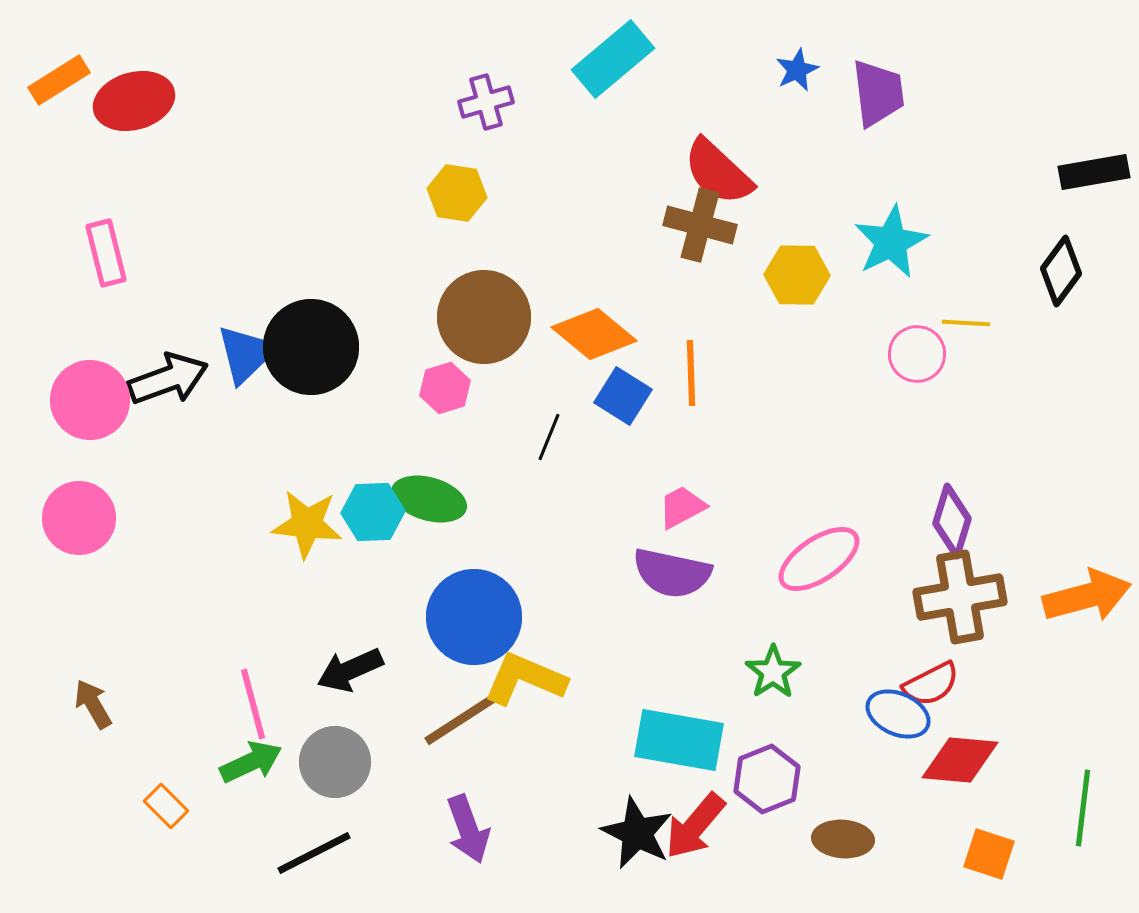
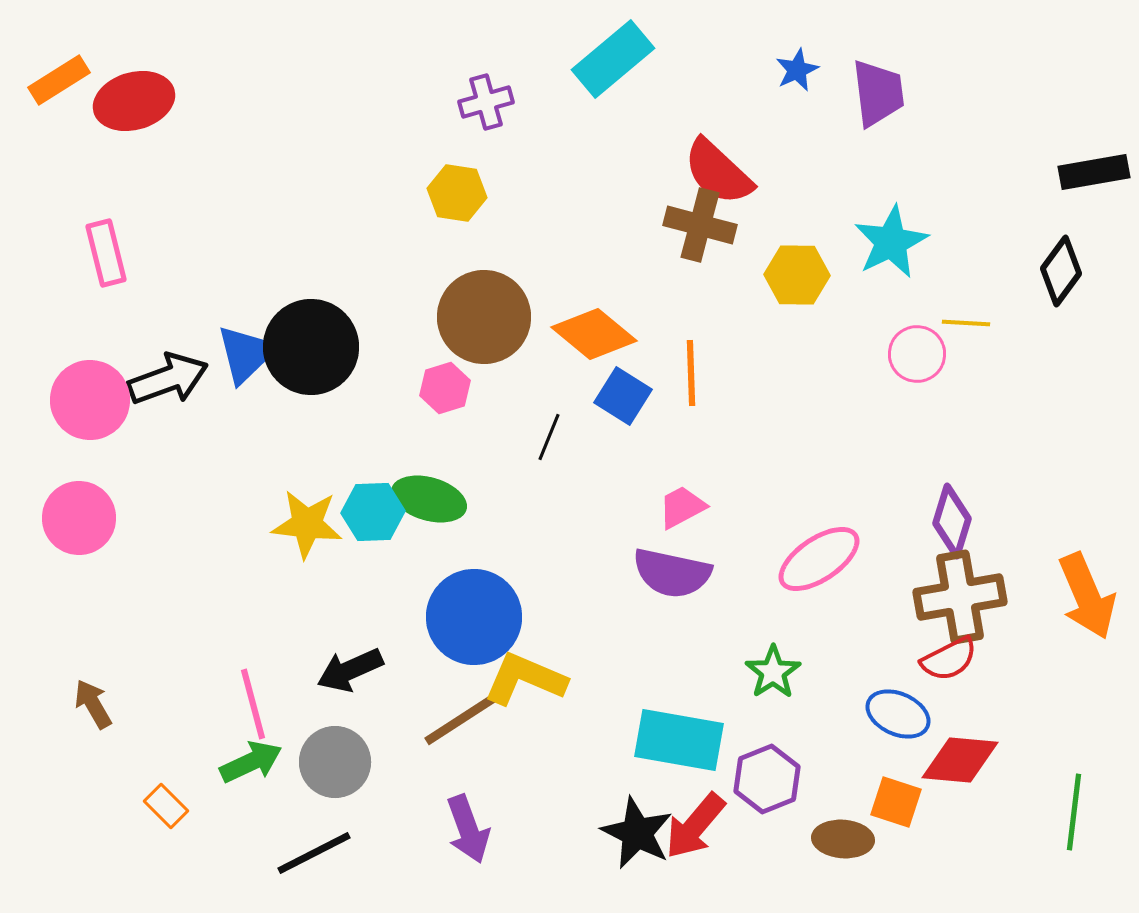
orange arrow at (1087, 596): rotated 82 degrees clockwise
red semicircle at (931, 684): moved 18 px right, 25 px up
green line at (1083, 808): moved 9 px left, 4 px down
orange square at (989, 854): moved 93 px left, 52 px up
